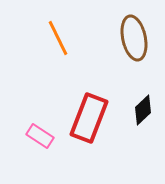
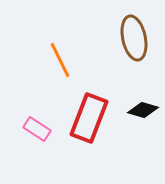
orange line: moved 2 px right, 22 px down
black diamond: rotated 60 degrees clockwise
pink rectangle: moved 3 px left, 7 px up
